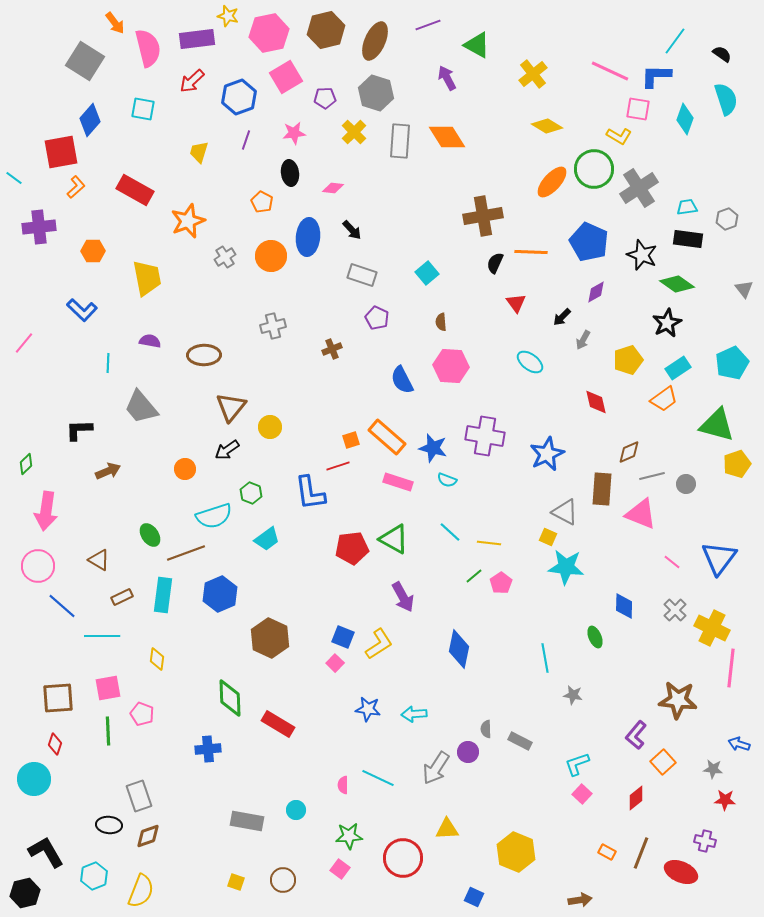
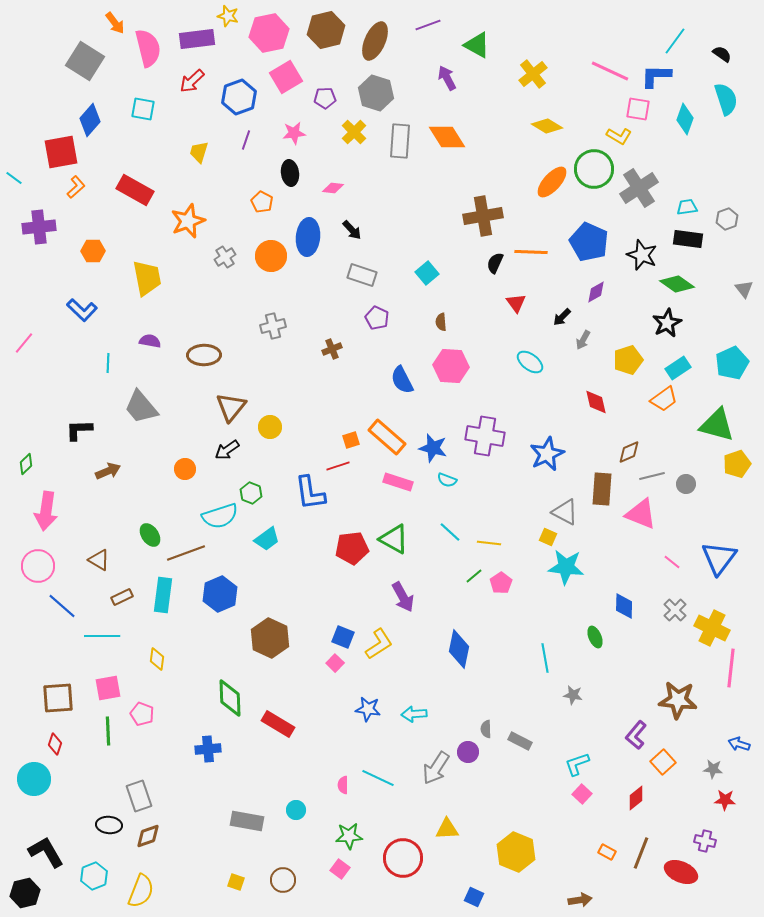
cyan semicircle at (214, 516): moved 6 px right
